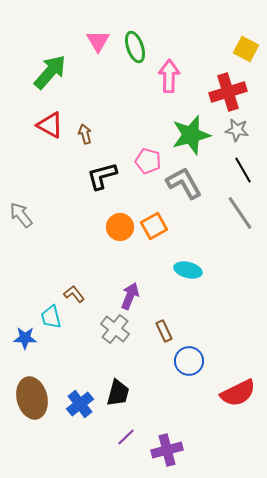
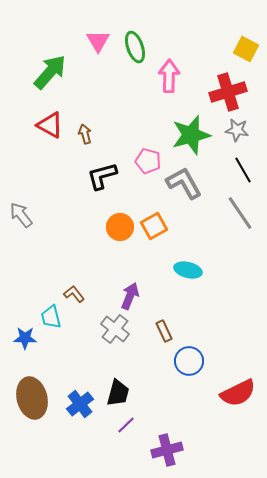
purple line: moved 12 px up
